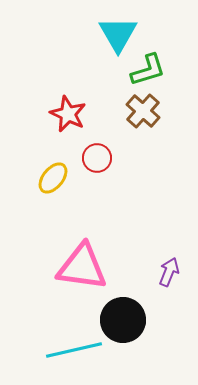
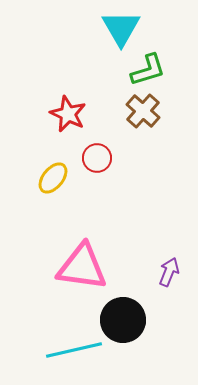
cyan triangle: moved 3 px right, 6 px up
